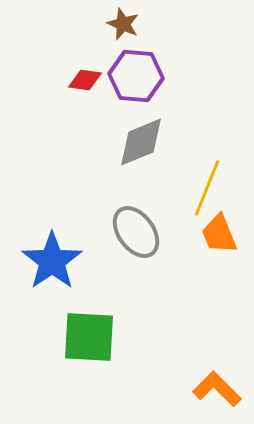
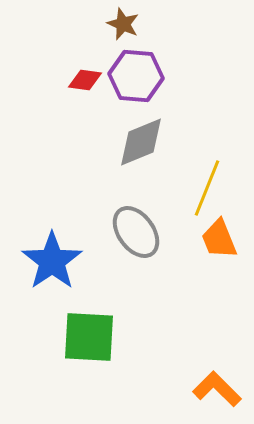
orange trapezoid: moved 5 px down
